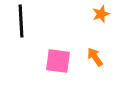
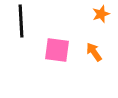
orange arrow: moved 1 px left, 5 px up
pink square: moved 1 px left, 11 px up
